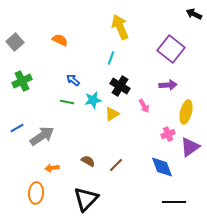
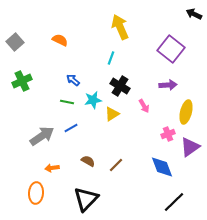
blue line: moved 54 px right
black line: rotated 45 degrees counterclockwise
